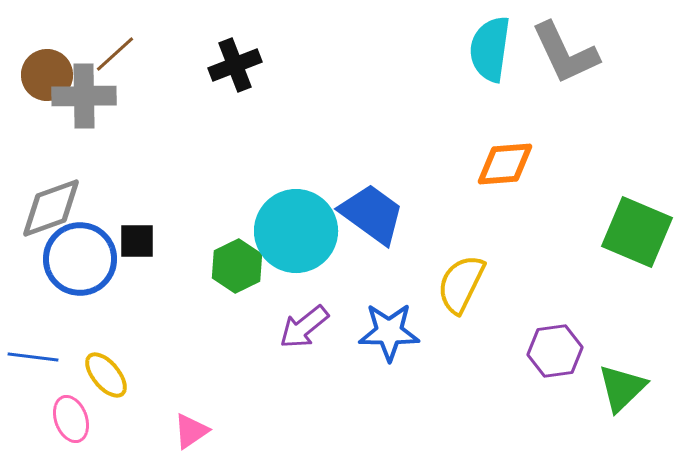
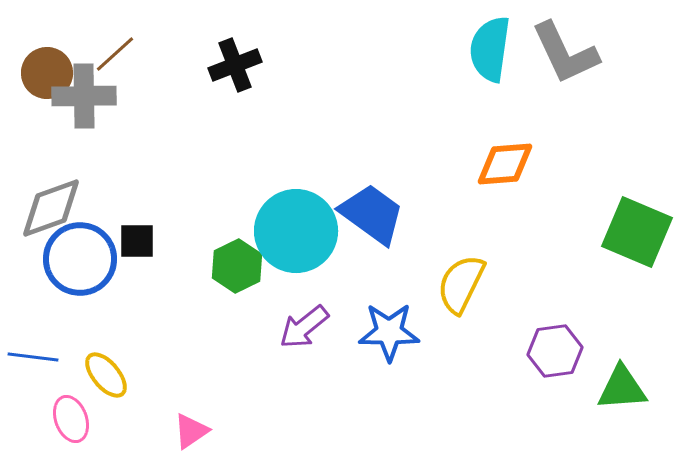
brown circle: moved 2 px up
green triangle: rotated 40 degrees clockwise
